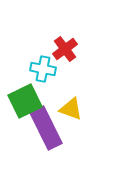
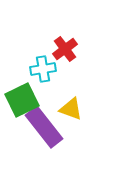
cyan cross: rotated 20 degrees counterclockwise
green square: moved 3 px left, 1 px up
purple rectangle: moved 2 px left, 1 px up; rotated 12 degrees counterclockwise
